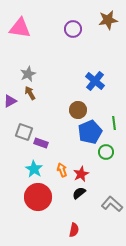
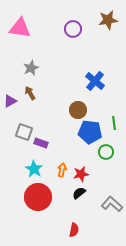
gray star: moved 3 px right, 6 px up
blue pentagon: rotated 30 degrees clockwise
orange arrow: rotated 32 degrees clockwise
red star: rotated 14 degrees clockwise
